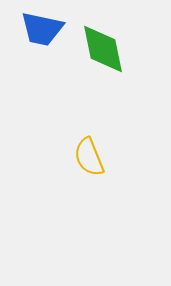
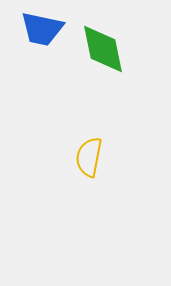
yellow semicircle: rotated 33 degrees clockwise
